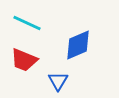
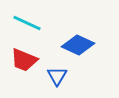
blue diamond: rotated 48 degrees clockwise
blue triangle: moved 1 px left, 5 px up
